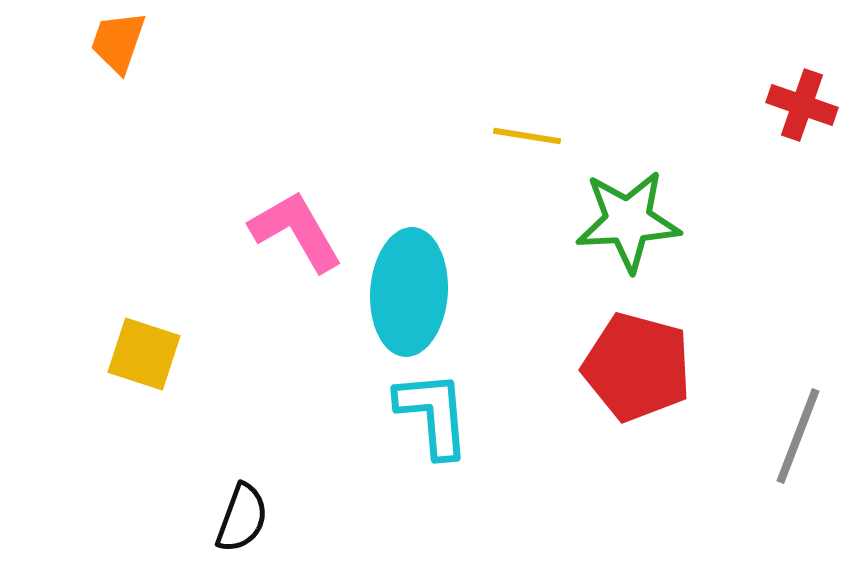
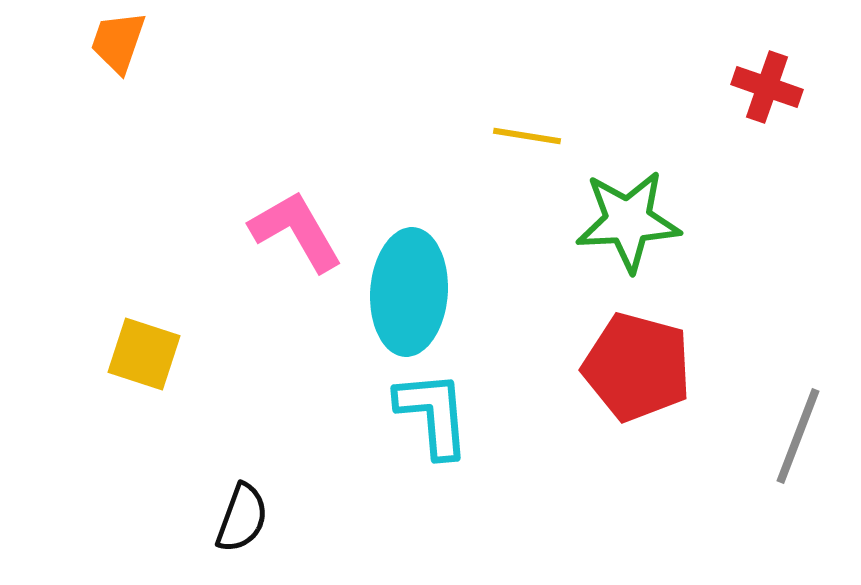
red cross: moved 35 px left, 18 px up
